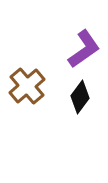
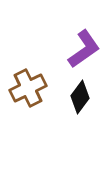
brown cross: moved 1 px right, 2 px down; rotated 15 degrees clockwise
